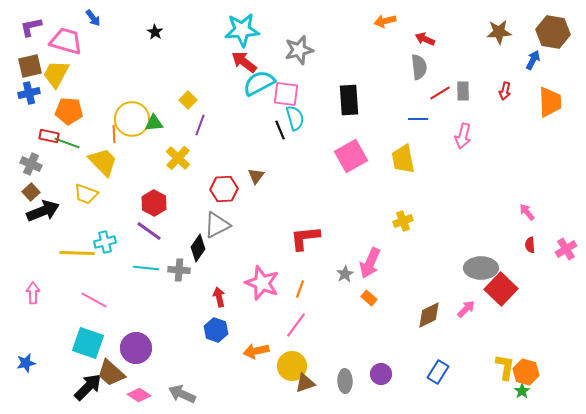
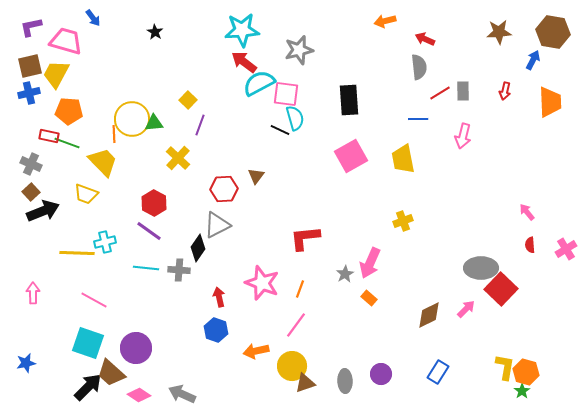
black line at (280, 130): rotated 42 degrees counterclockwise
